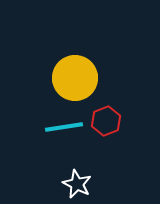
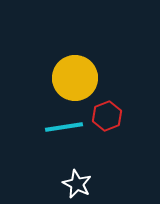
red hexagon: moved 1 px right, 5 px up
